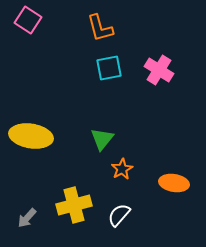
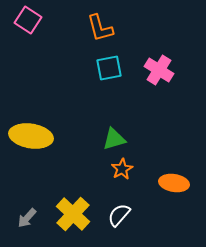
green triangle: moved 12 px right; rotated 35 degrees clockwise
yellow cross: moved 1 px left, 9 px down; rotated 32 degrees counterclockwise
